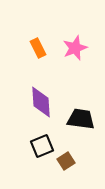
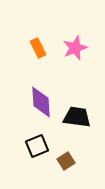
black trapezoid: moved 4 px left, 2 px up
black square: moved 5 px left
